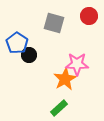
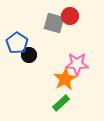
red circle: moved 19 px left
green rectangle: moved 2 px right, 5 px up
